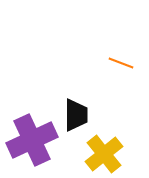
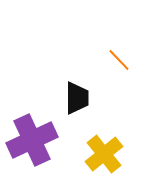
orange line: moved 2 px left, 3 px up; rotated 25 degrees clockwise
black trapezoid: moved 1 px right, 17 px up
